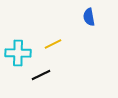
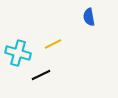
cyan cross: rotated 15 degrees clockwise
